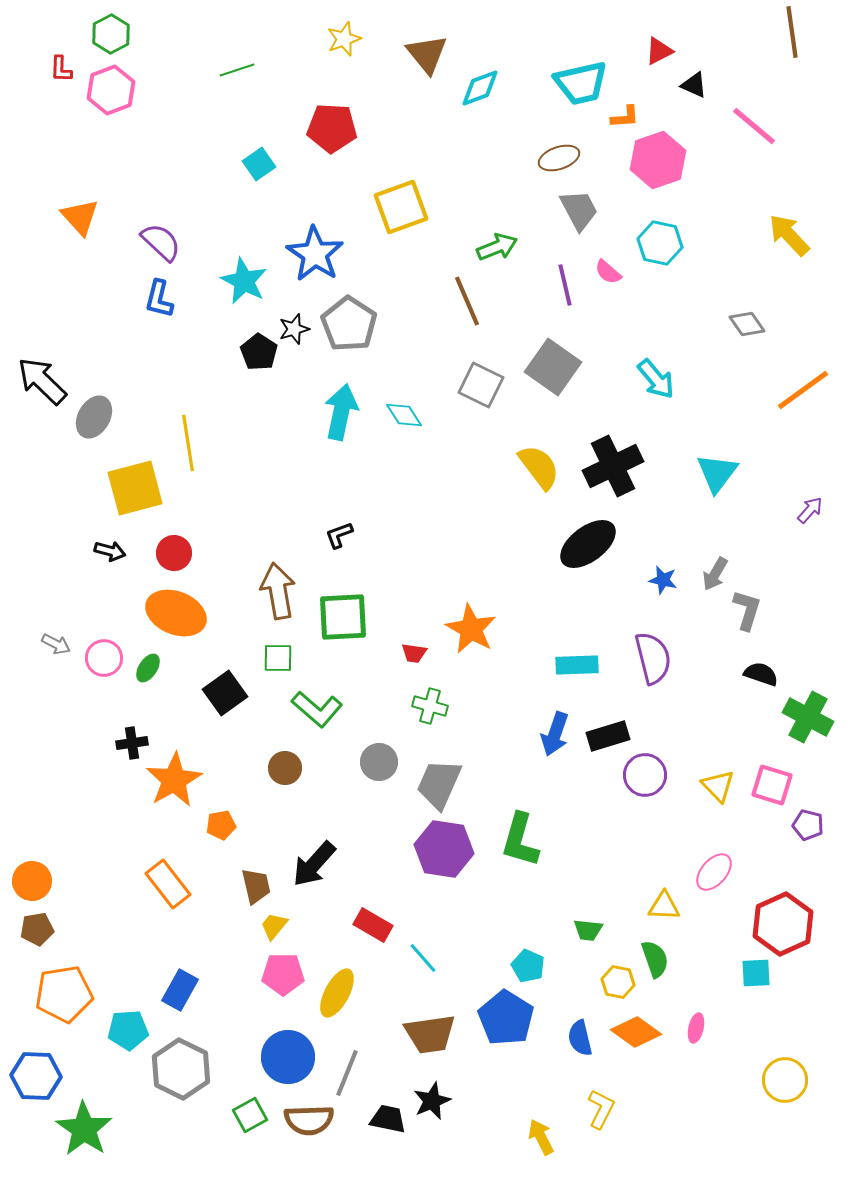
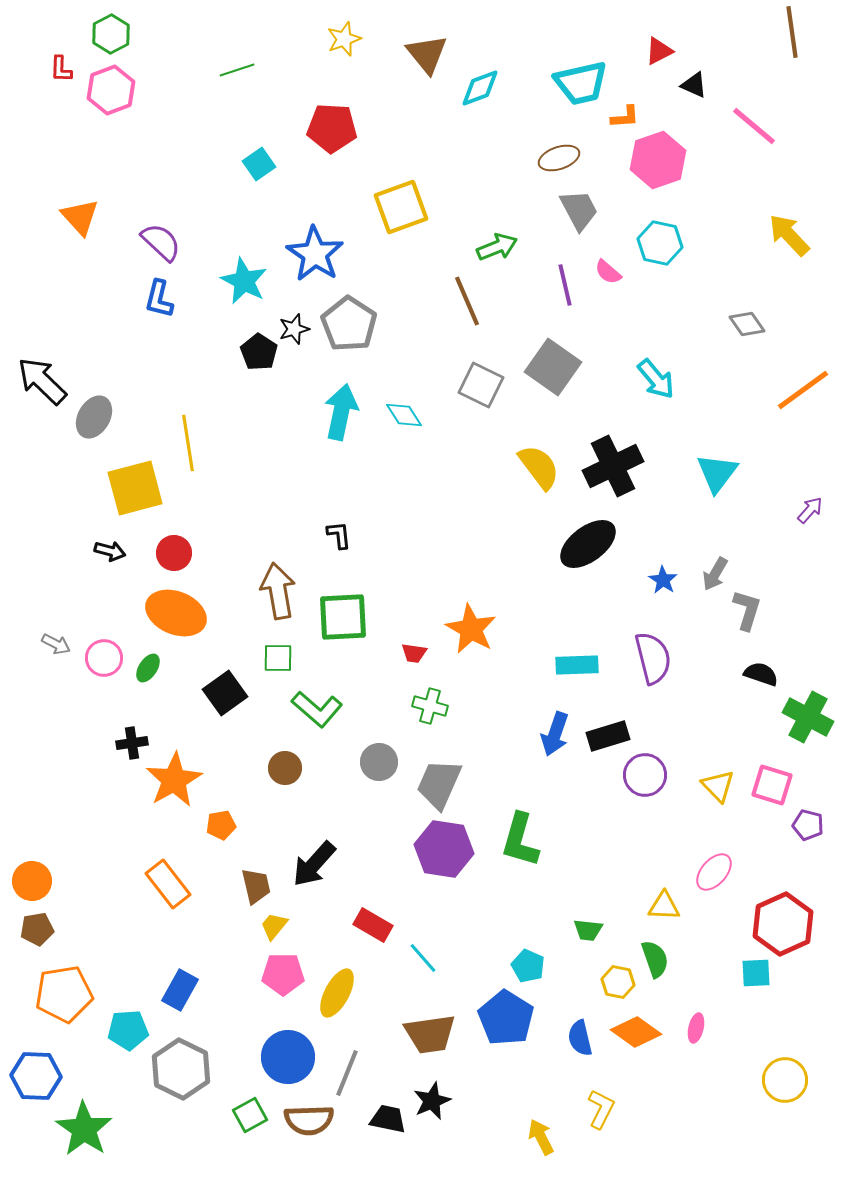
black L-shape at (339, 535): rotated 104 degrees clockwise
blue star at (663, 580): rotated 20 degrees clockwise
